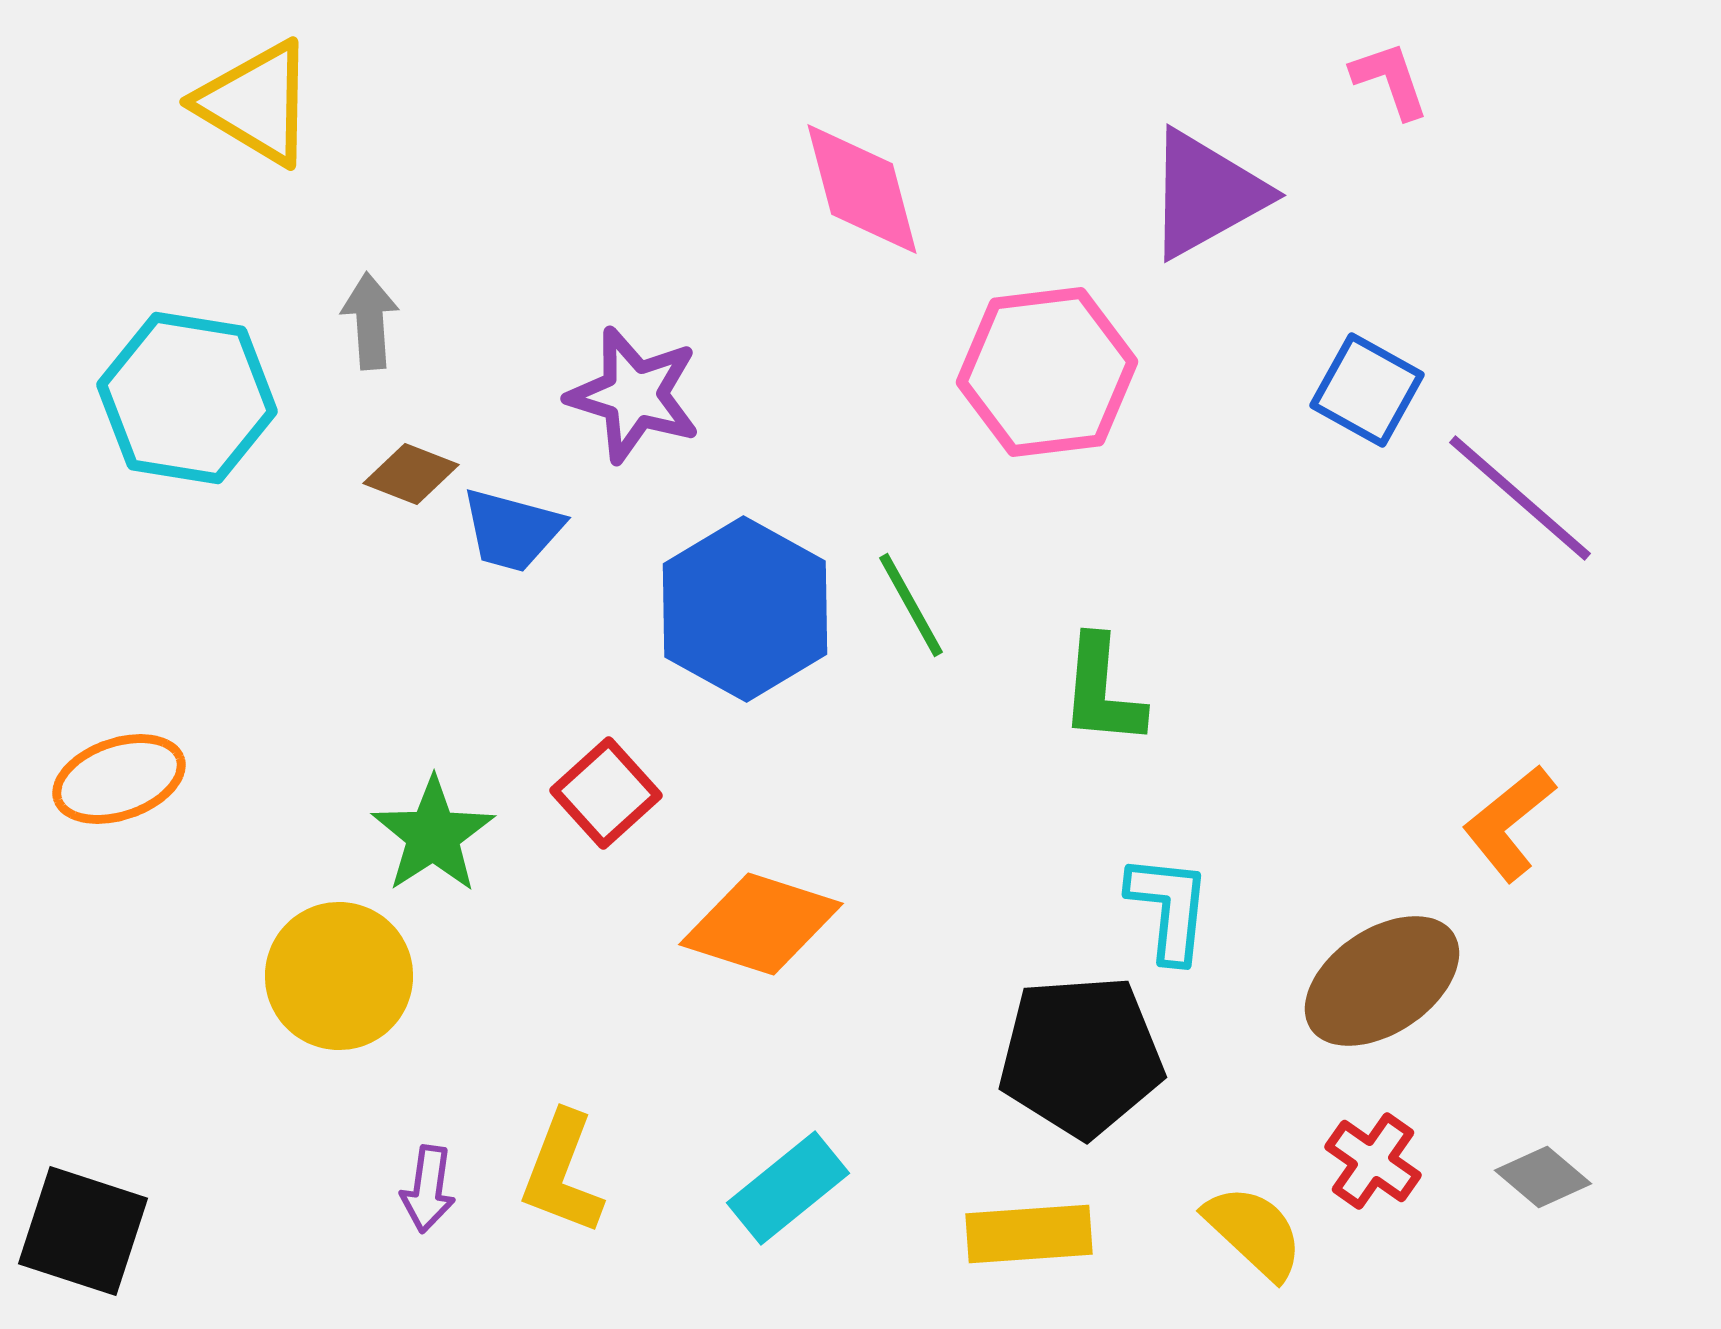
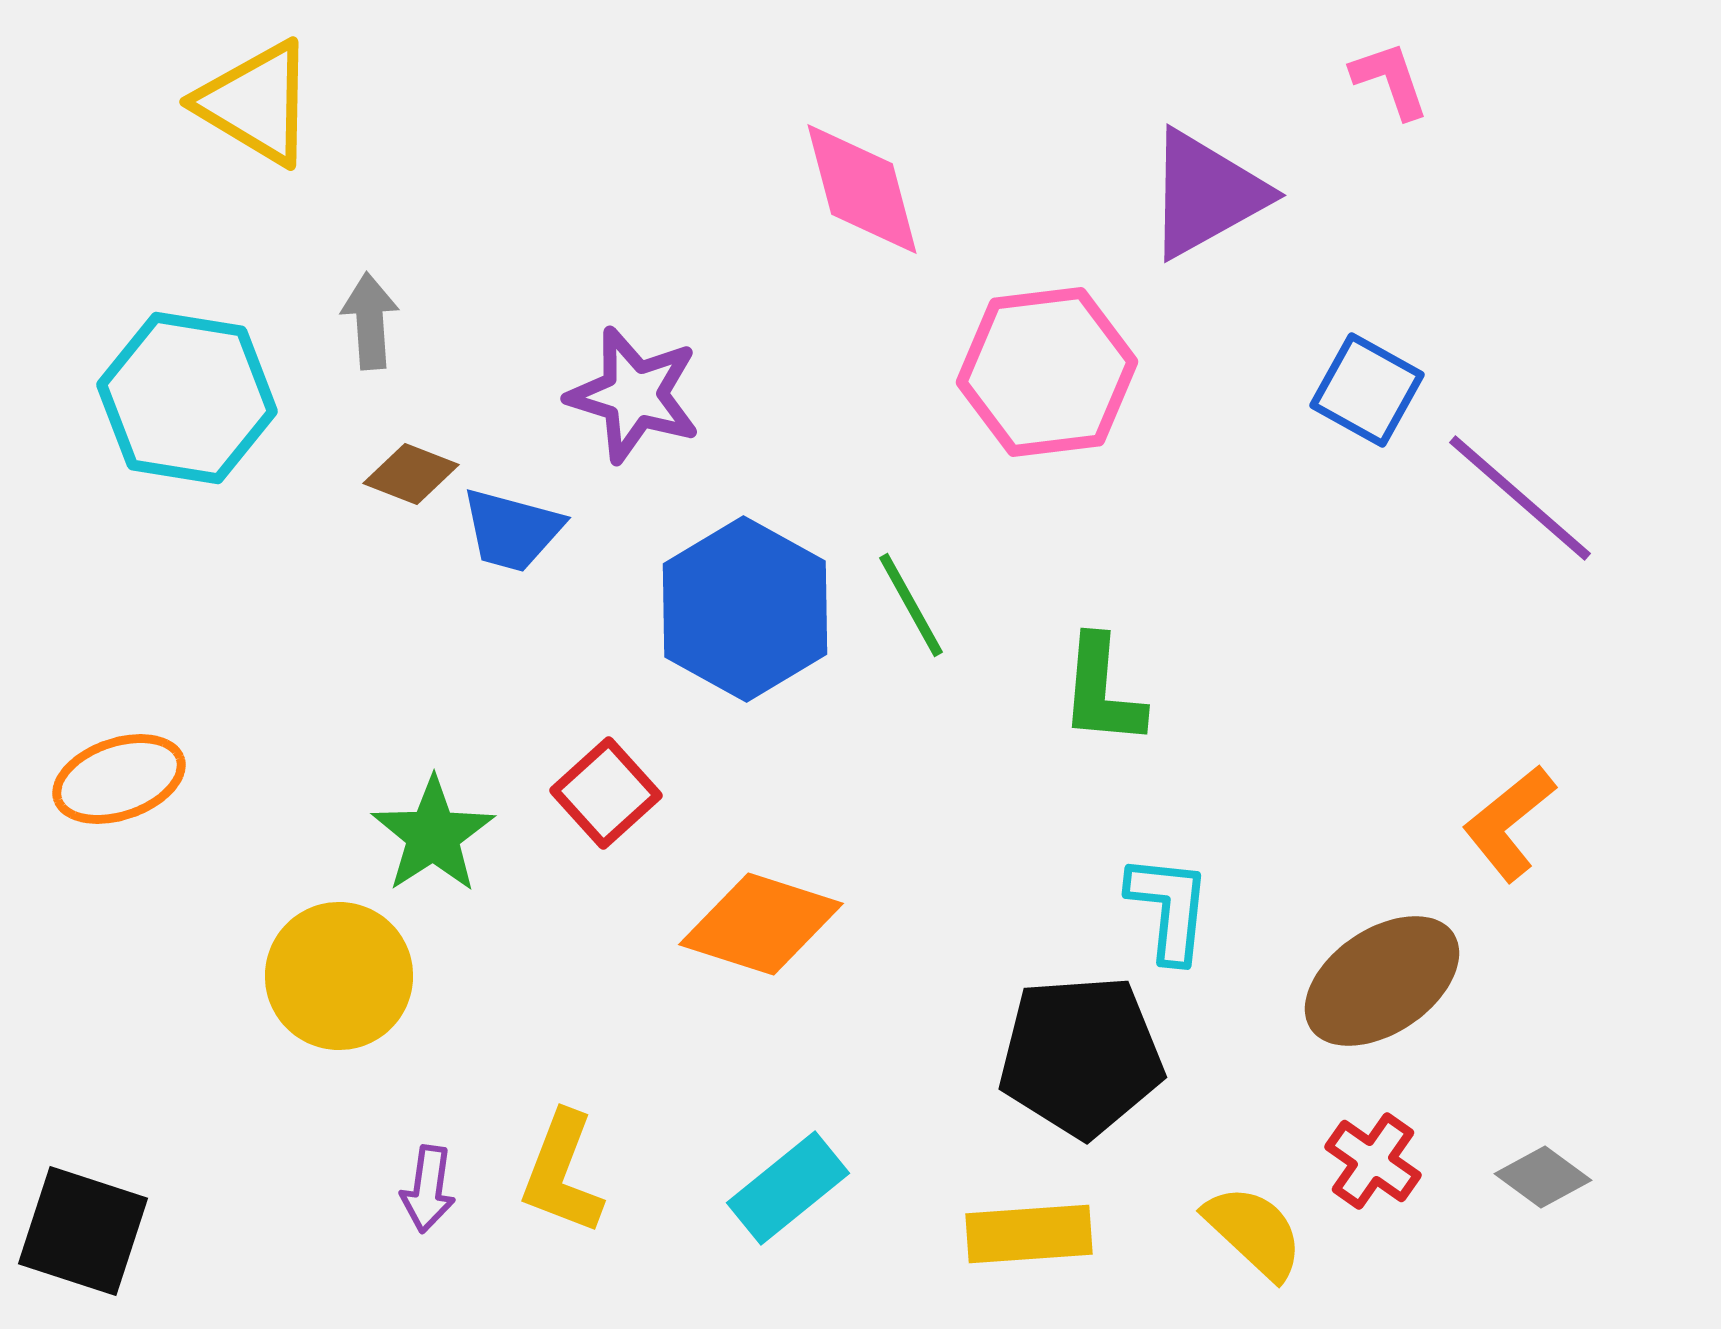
gray diamond: rotated 4 degrees counterclockwise
